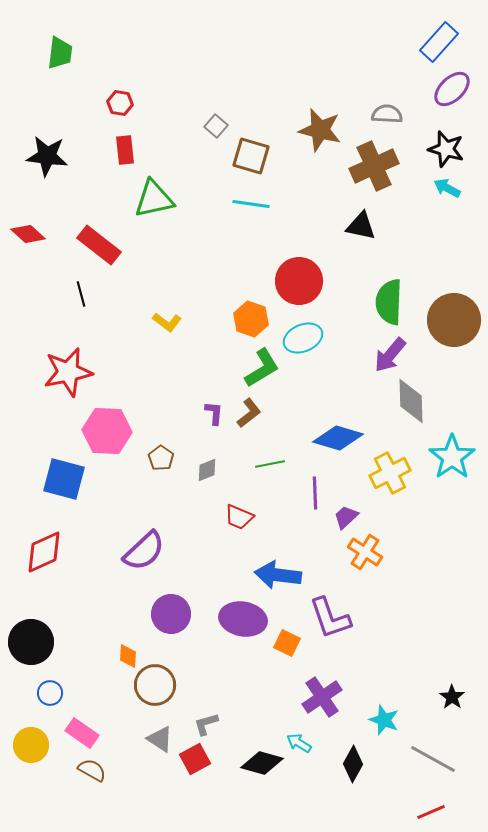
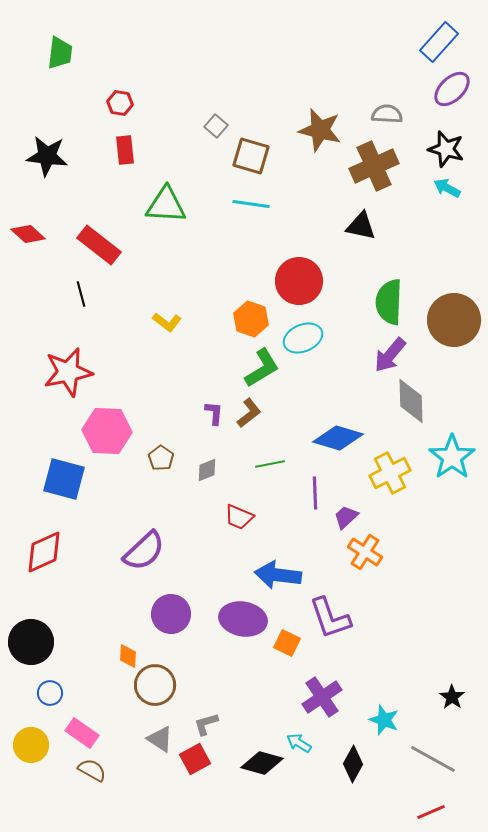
green triangle at (154, 199): moved 12 px right, 6 px down; rotated 15 degrees clockwise
